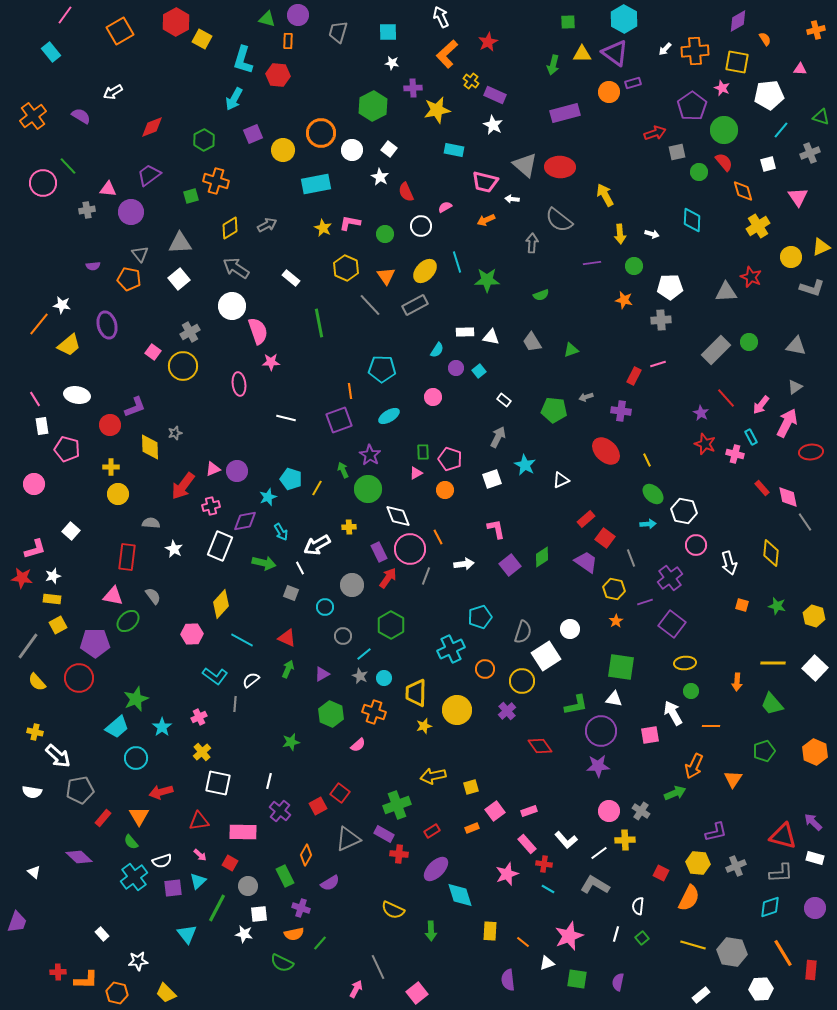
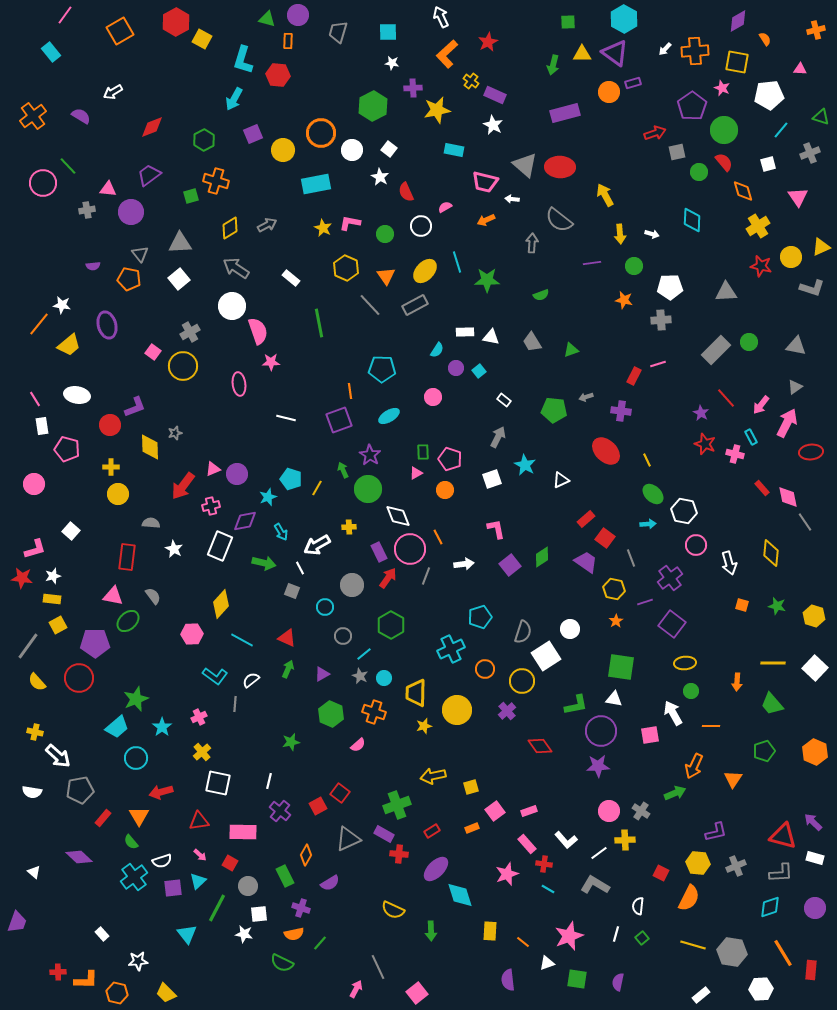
red star at (751, 277): moved 10 px right, 11 px up; rotated 10 degrees counterclockwise
purple circle at (237, 471): moved 3 px down
gray square at (291, 593): moved 1 px right, 2 px up
